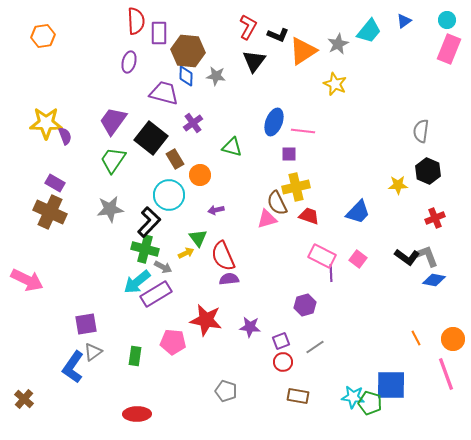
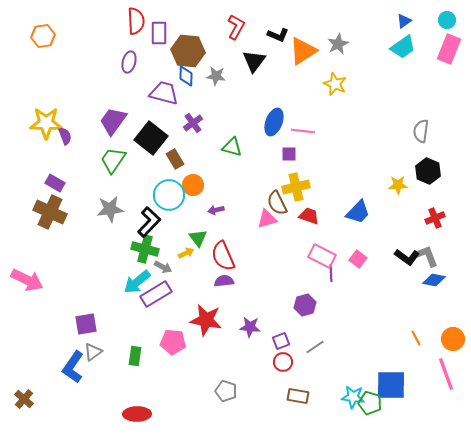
red L-shape at (248, 27): moved 12 px left
cyan trapezoid at (369, 31): moved 34 px right, 16 px down; rotated 16 degrees clockwise
orange circle at (200, 175): moved 7 px left, 10 px down
purple semicircle at (229, 279): moved 5 px left, 2 px down
